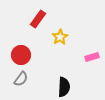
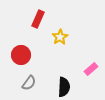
red rectangle: rotated 12 degrees counterclockwise
pink rectangle: moved 1 px left, 12 px down; rotated 24 degrees counterclockwise
gray semicircle: moved 8 px right, 4 px down
